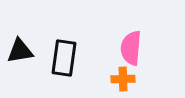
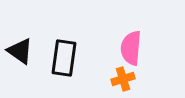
black triangle: rotated 44 degrees clockwise
orange cross: rotated 15 degrees counterclockwise
